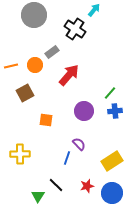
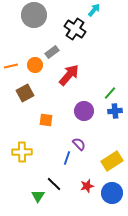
yellow cross: moved 2 px right, 2 px up
black line: moved 2 px left, 1 px up
